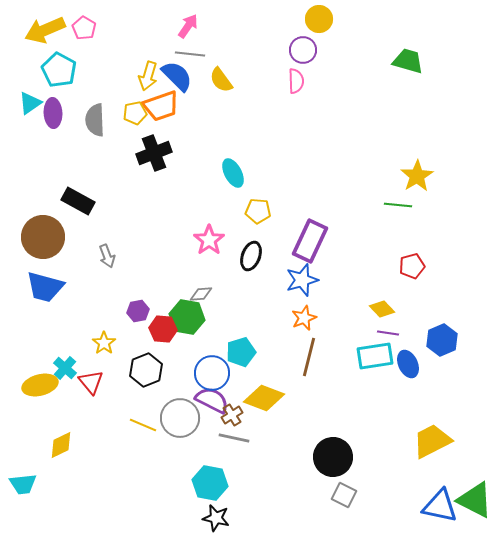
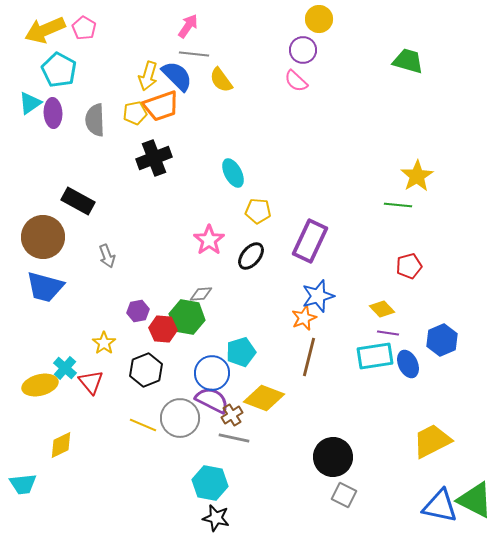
gray line at (190, 54): moved 4 px right
pink semicircle at (296, 81): rotated 135 degrees clockwise
black cross at (154, 153): moved 5 px down
black ellipse at (251, 256): rotated 20 degrees clockwise
red pentagon at (412, 266): moved 3 px left
blue star at (302, 280): moved 16 px right, 16 px down
